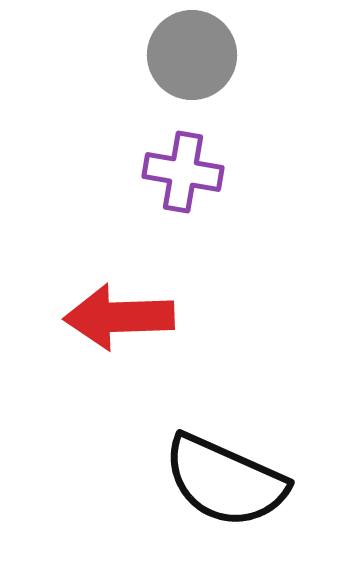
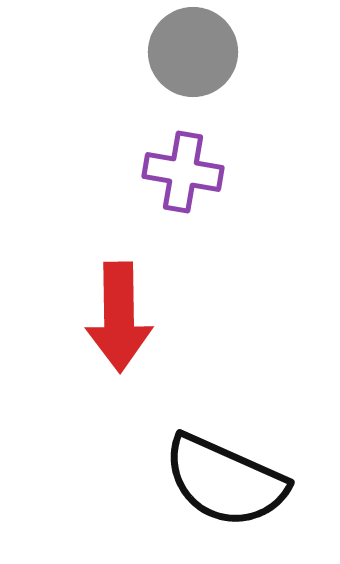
gray circle: moved 1 px right, 3 px up
red arrow: rotated 89 degrees counterclockwise
